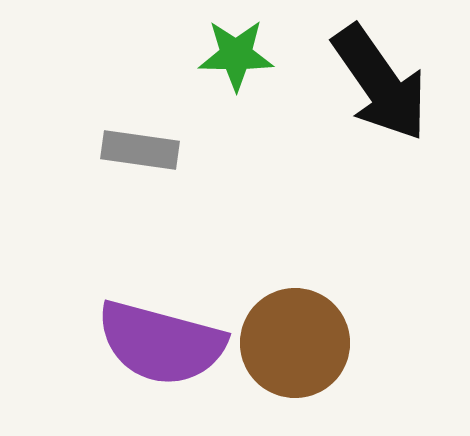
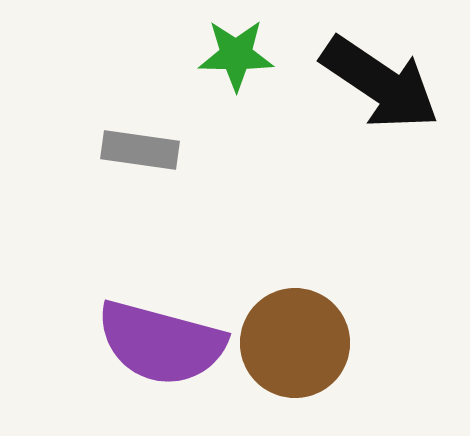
black arrow: rotated 21 degrees counterclockwise
